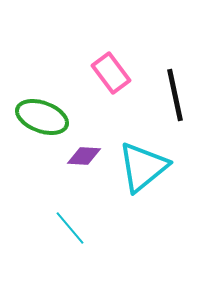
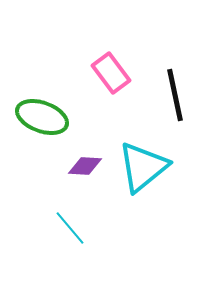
purple diamond: moved 1 px right, 10 px down
